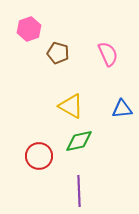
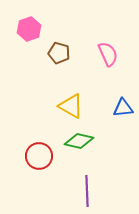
brown pentagon: moved 1 px right
blue triangle: moved 1 px right, 1 px up
green diamond: rotated 24 degrees clockwise
purple line: moved 8 px right
